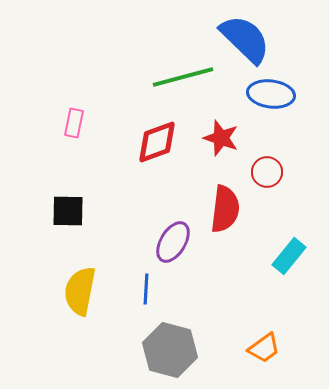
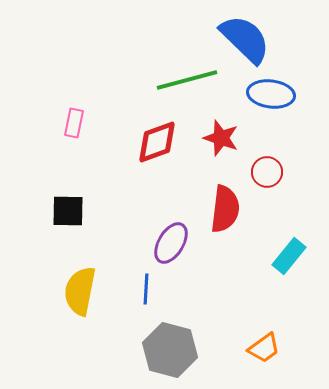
green line: moved 4 px right, 3 px down
purple ellipse: moved 2 px left, 1 px down
